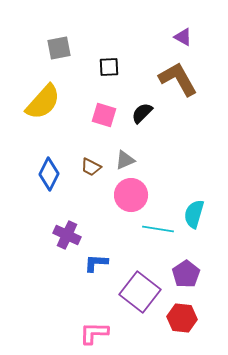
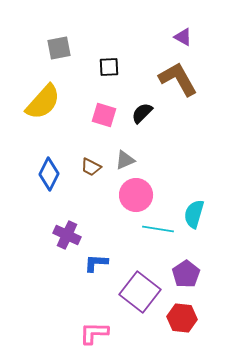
pink circle: moved 5 px right
